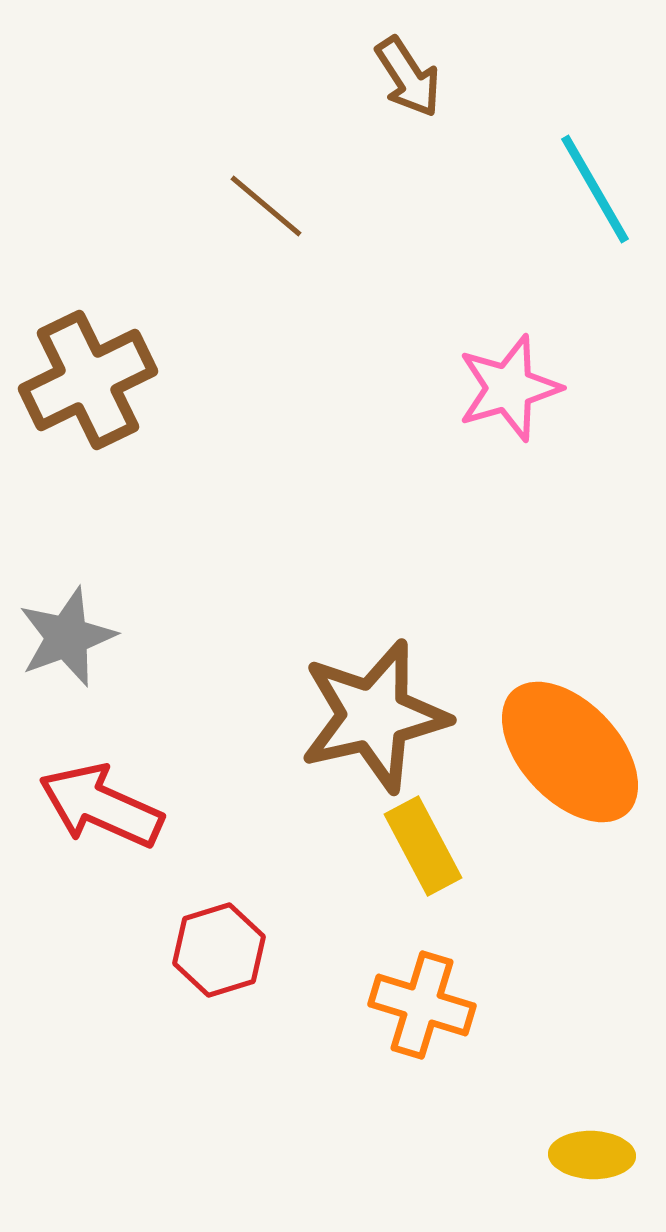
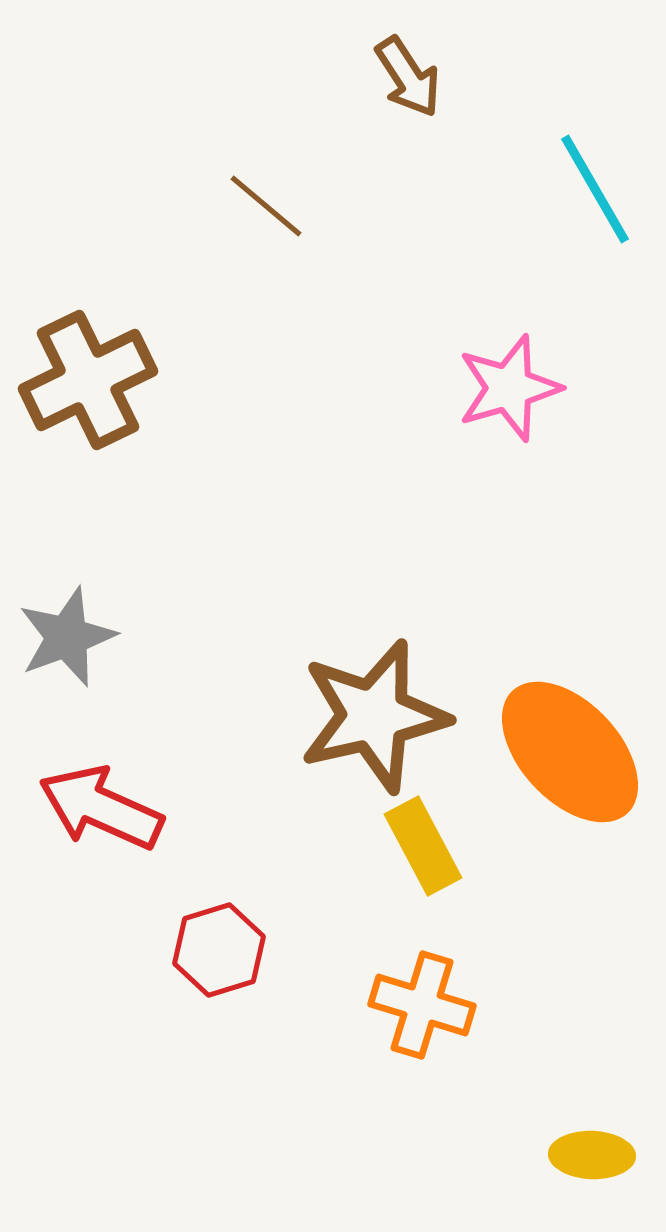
red arrow: moved 2 px down
